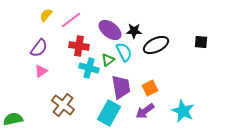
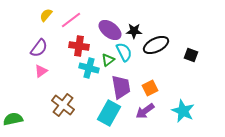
black square: moved 10 px left, 13 px down; rotated 16 degrees clockwise
